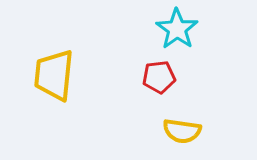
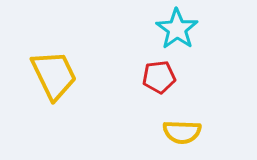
yellow trapezoid: rotated 148 degrees clockwise
yellow semicircle: moved 1 px down; rotated 6 degrees counterclockwise
